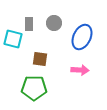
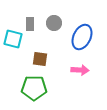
gray rectangle: moved 1 px right
